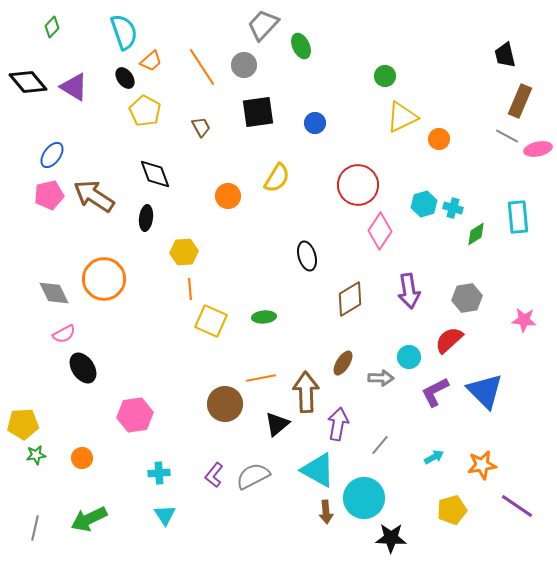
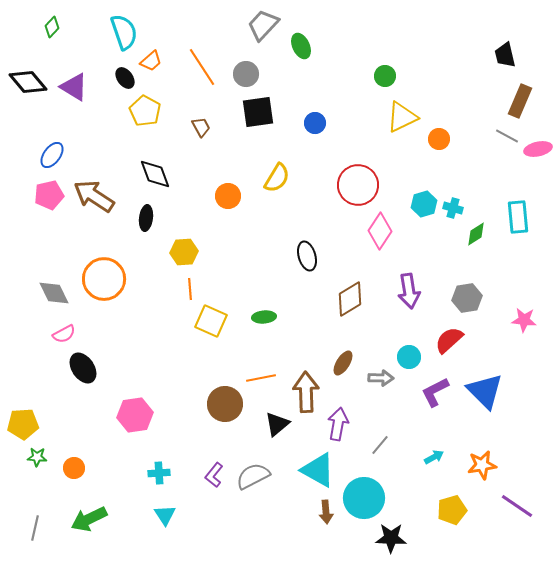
gray circle at (244, 65): moved 2 px right, 9 px down
green star at (36, 455): moved 1 px right, 2 px down; rotated 12 degrees clockwise
orange circle at (82, 458): moved 8 px left, 10 px down
